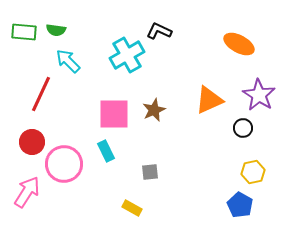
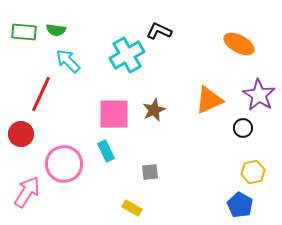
red circle: moved 11 px left, 8 px up
